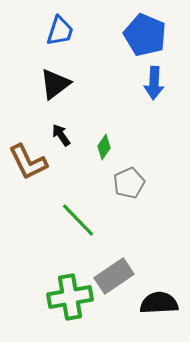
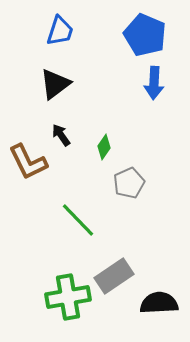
green cross: moved 2 px left
